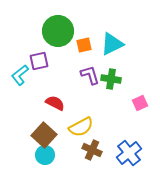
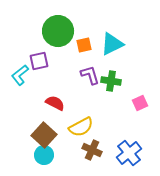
green cross: moved 2 px down
cyan circle: moved 1 px left
